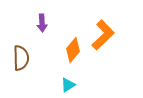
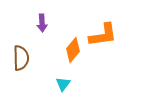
orange L-shape: rotated 36 degrees clockwise
cyan triangle: moved 5 px left, 1 px up; rotated 21 degrees counterclockwise
